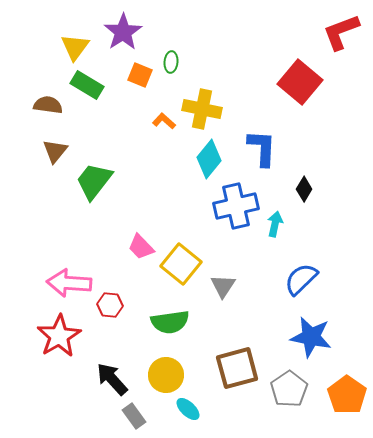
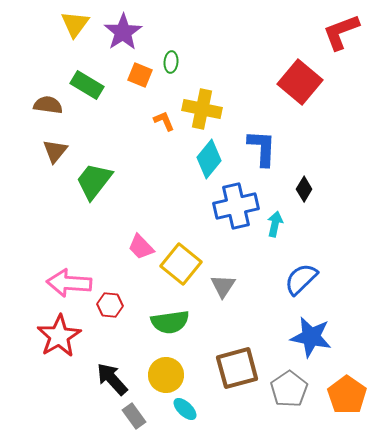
yellow triangle: moved 23 px up
orange L-shape: rotated 25 degrees clockwise
cyan ellipse: moved 3 px left
